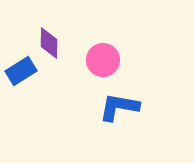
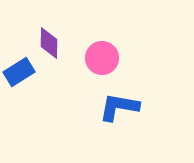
pink circle: moved 1 px left, 2 px up
blue rectangle: moved 2 px left, 1 px down
